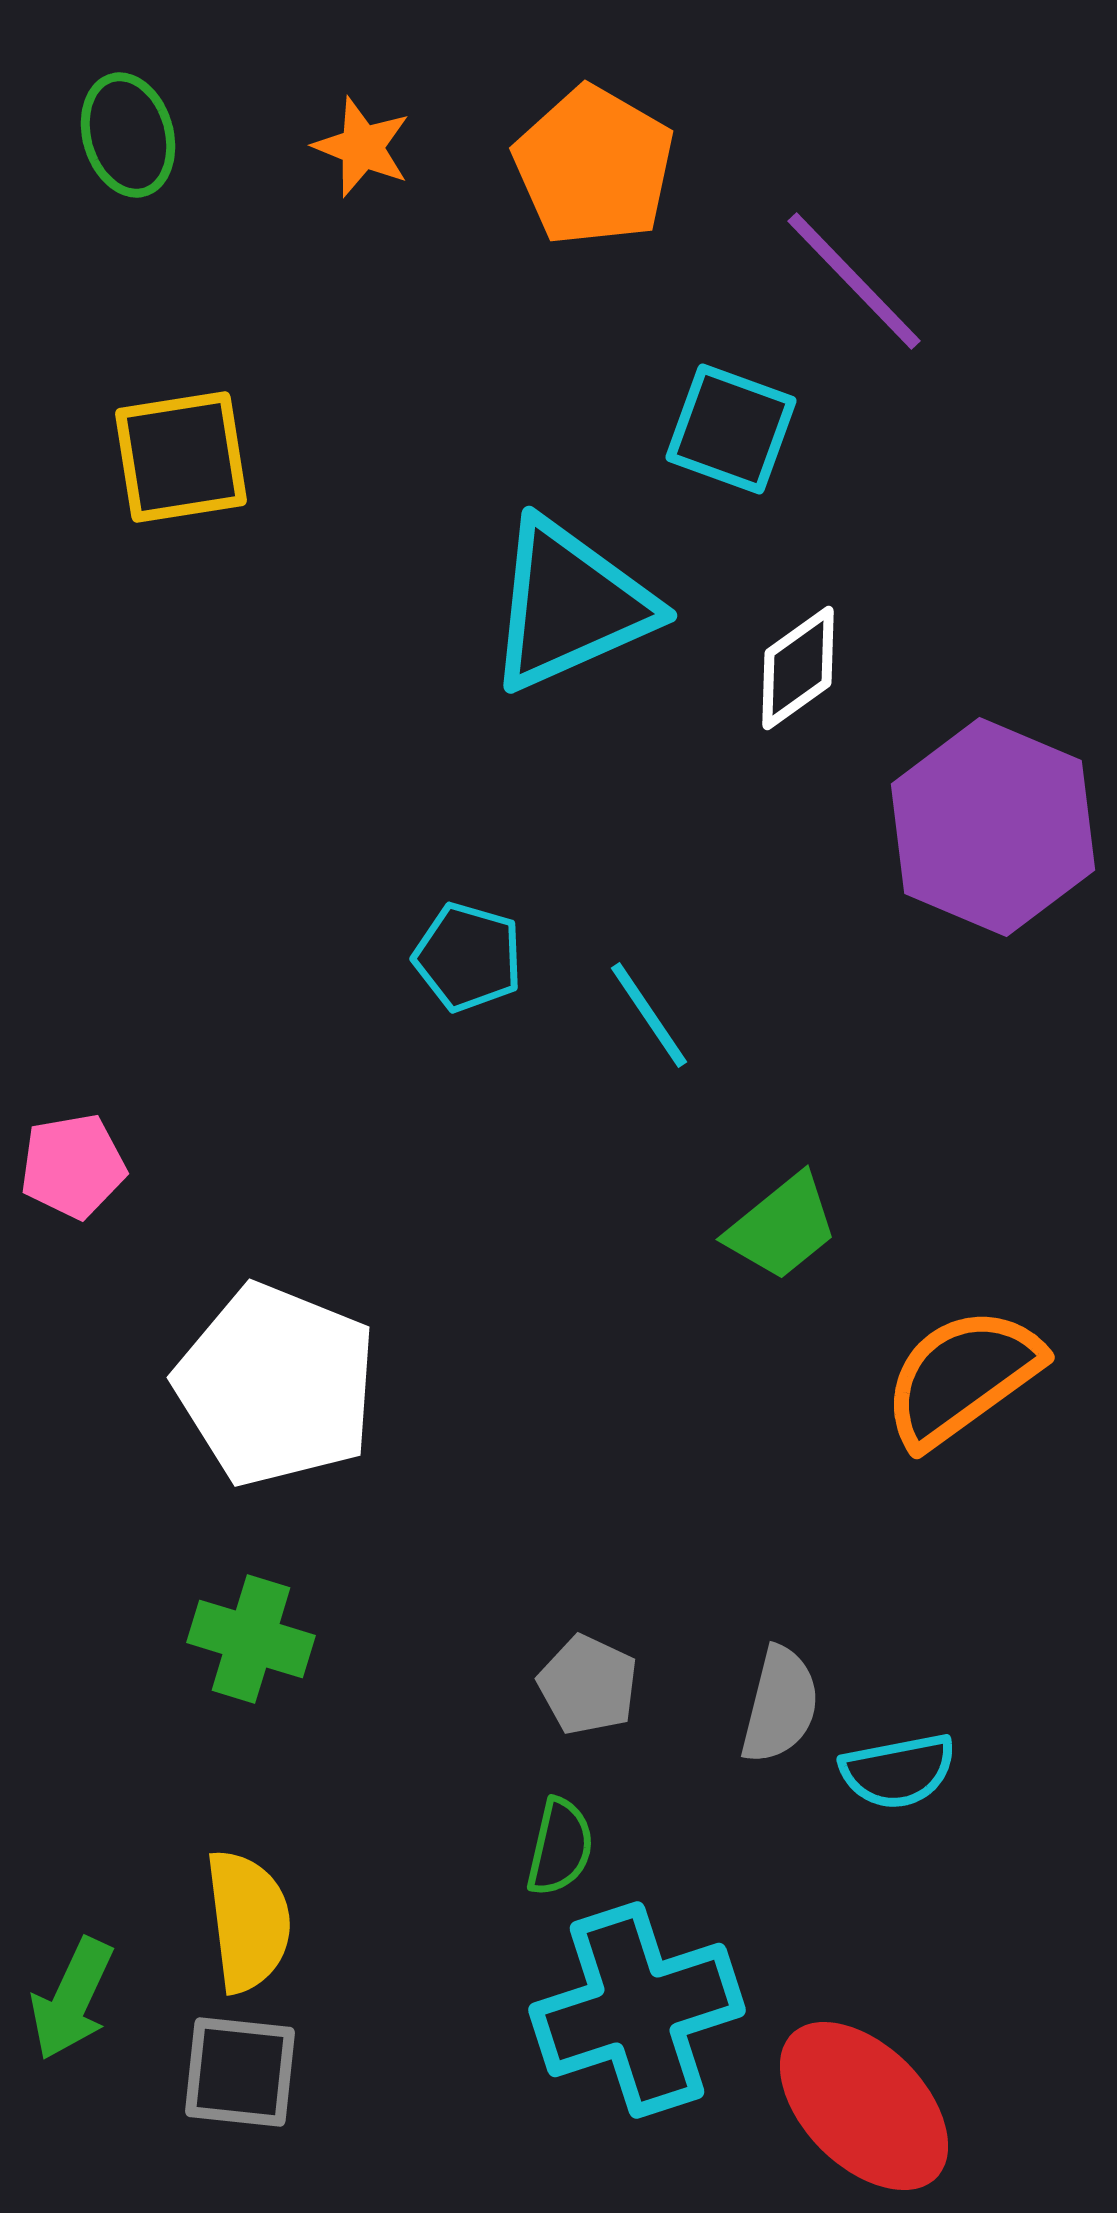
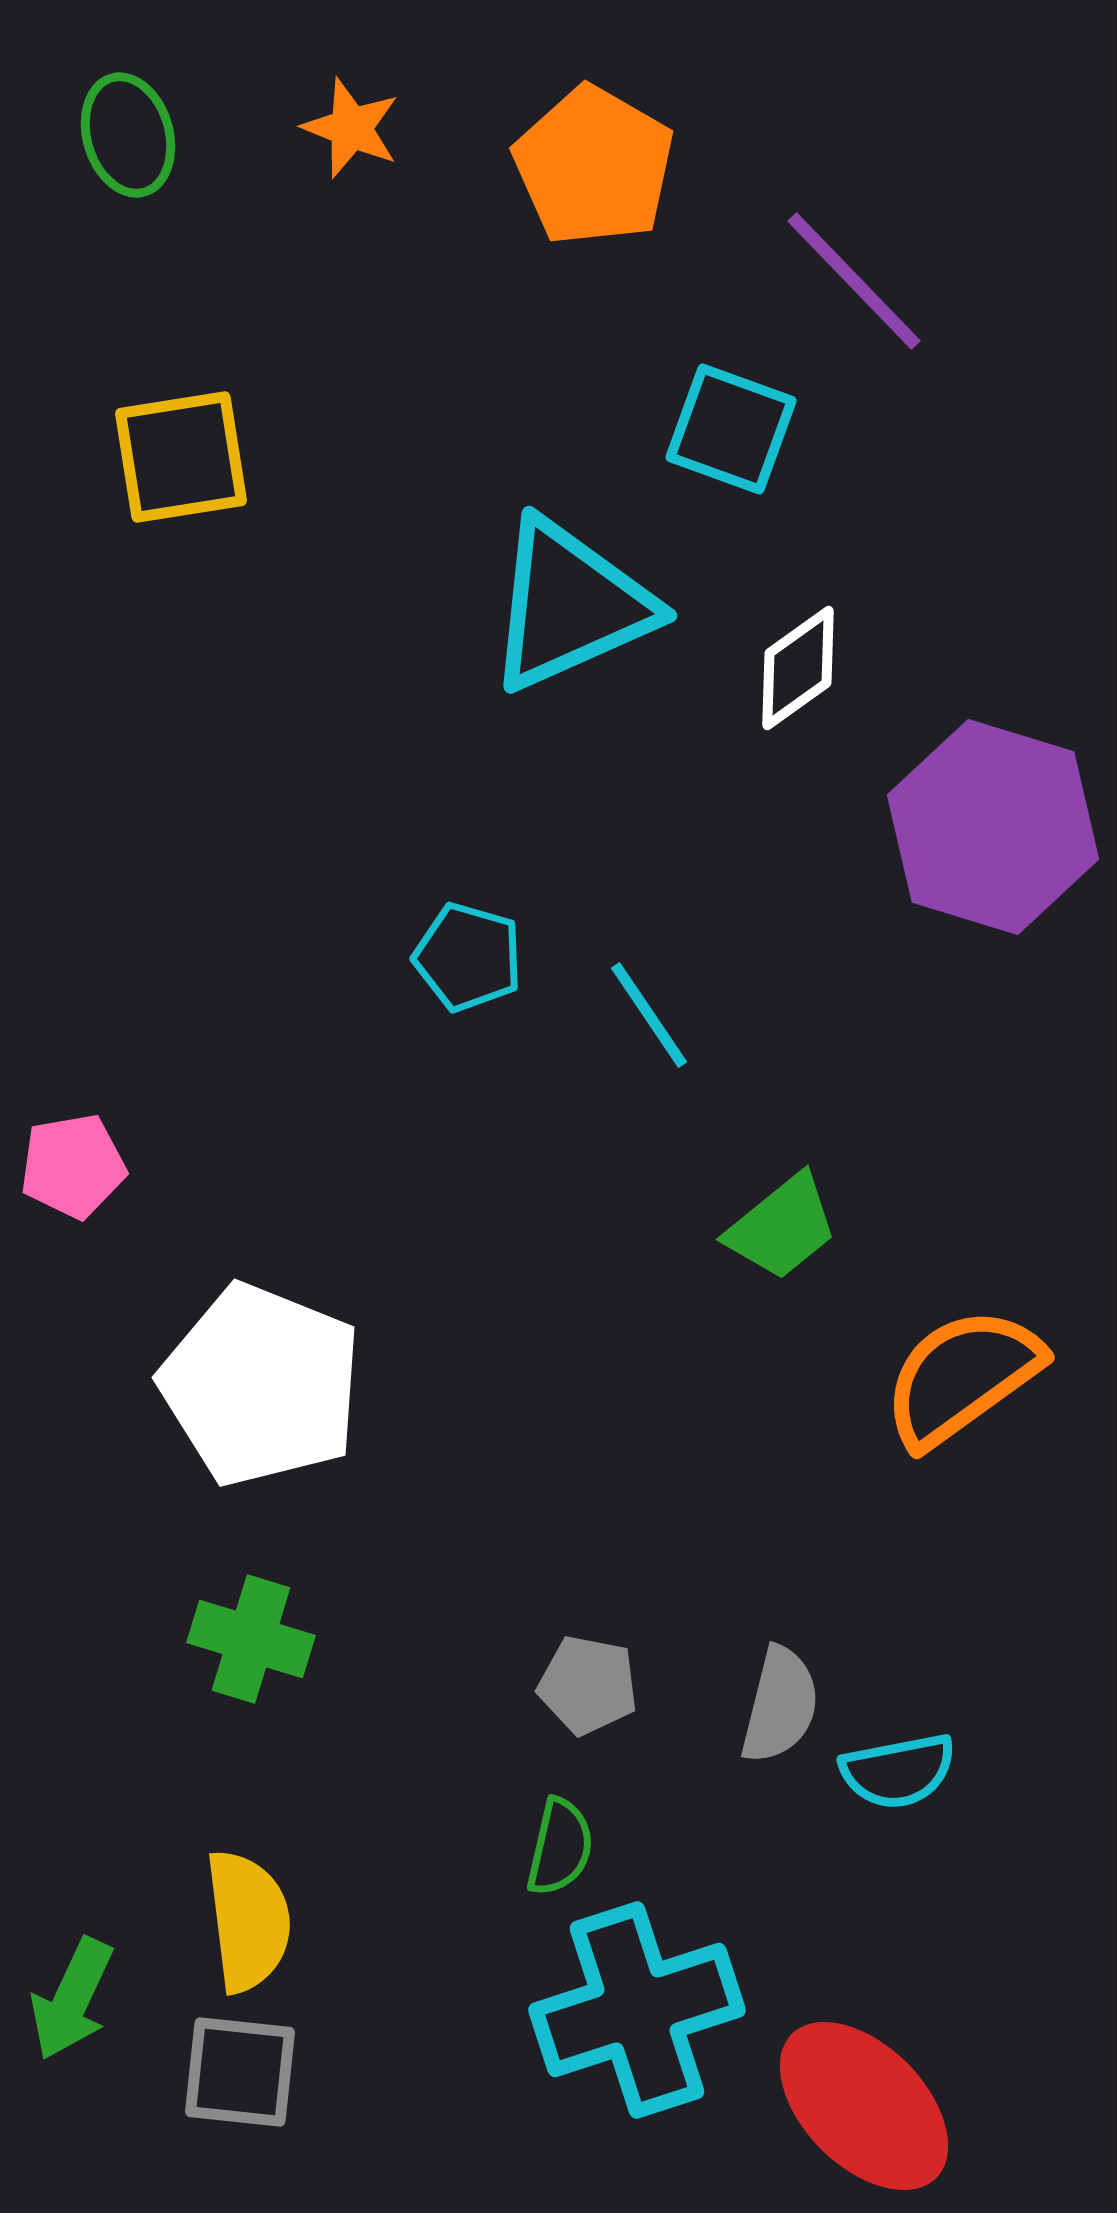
orange star: moved 11 px left, 19 px up
purple hexagon: rotated 6 degrees counterclockwise
white pentagon: moved 15 px left
gray pentagon: rotated 14 degrees counterclockwise
